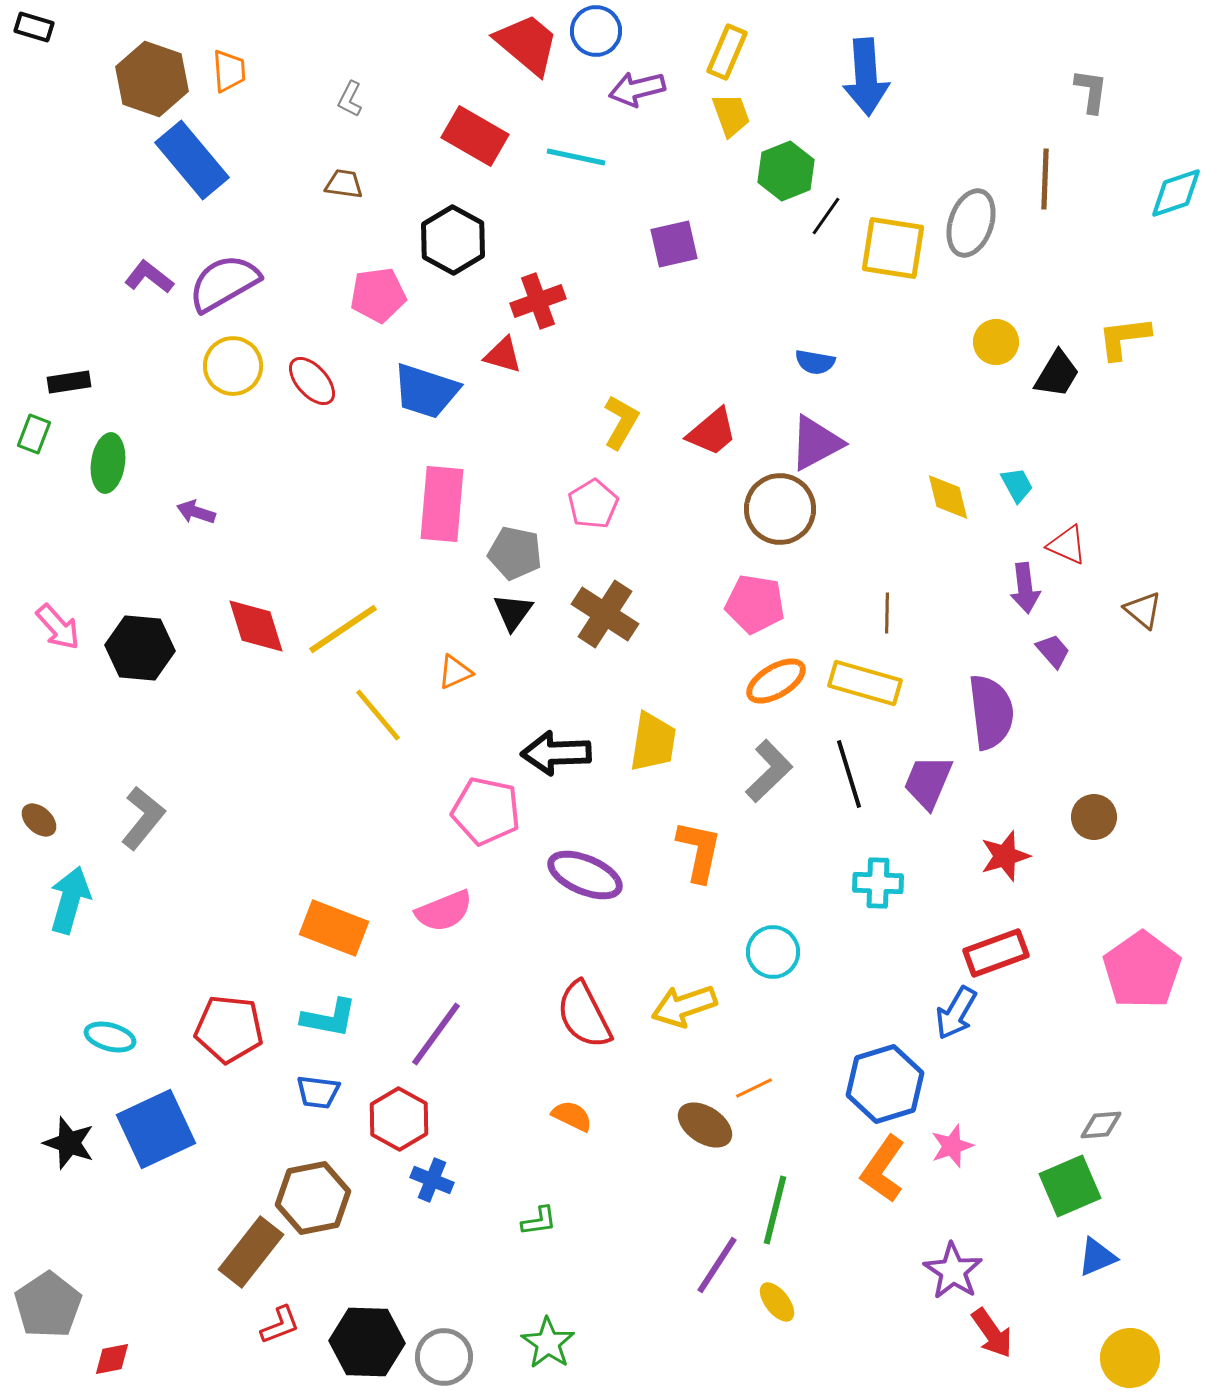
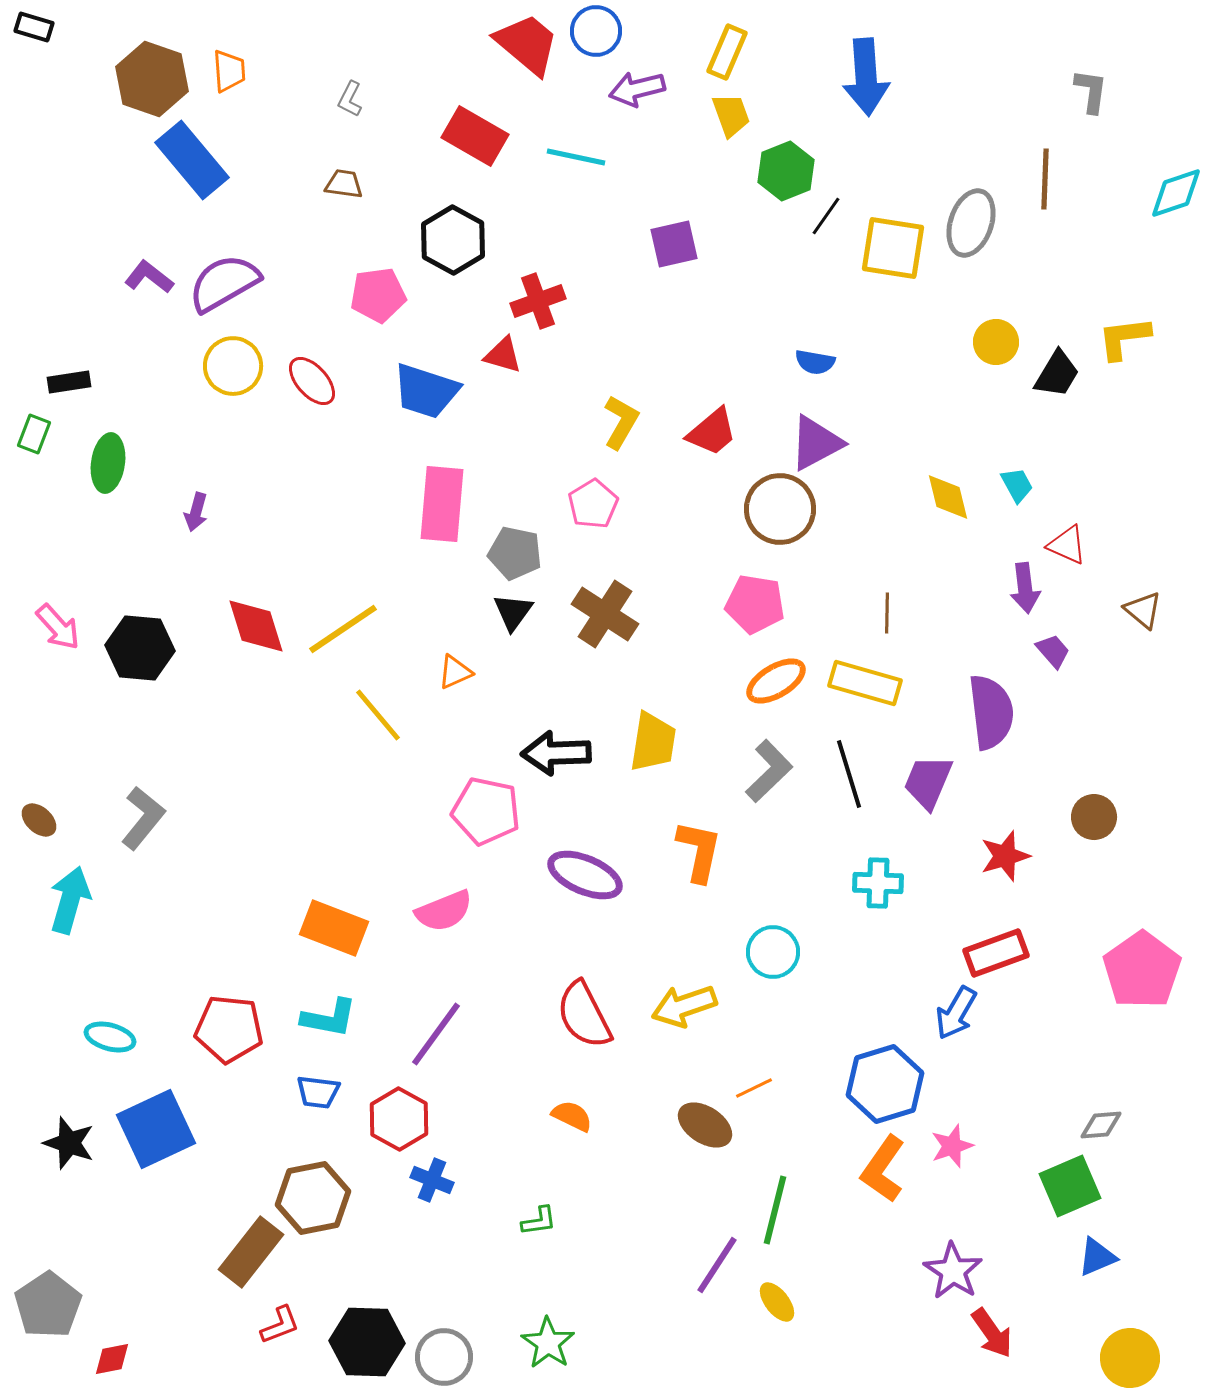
purple arrow at (196, 512): rotated 93 degrees counterclockwise
